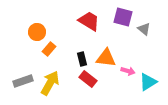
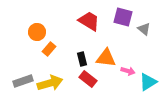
yellow arrow: rotated 45 degrees clockwise
